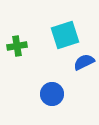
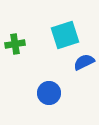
green cross: moved 2 px left, 2 px up
blue circle: moved 3 px left, 1 px up
